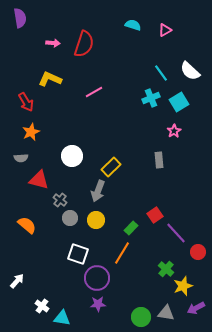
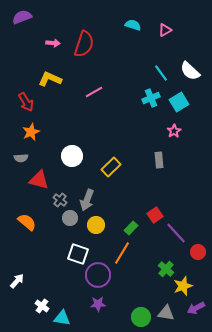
purple semicircle: moved 2 px right, 1 px up; rotated 102 degrees counterclockwise
gray arrow: moved 11 px left, 9 px down
yellow circle: moved 5 px down
orange semicircle: moved 3 px up
purple circle: moved 1 px right, 3 px up
